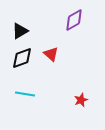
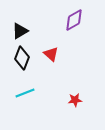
black diamond: rotated 50 degrees counterclockwise
cyan line: moved 1 px up; rotated 30 degrees counterclockwise
red star: moved 6 px left; rotated 16 degrees clockwise
